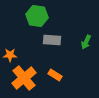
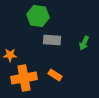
green hexagon: moved 1 px right
green arrow: moved 2 px left, 1 px down
orange cross: rotated 30 degrees clockwise
